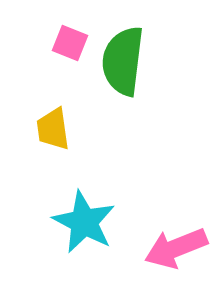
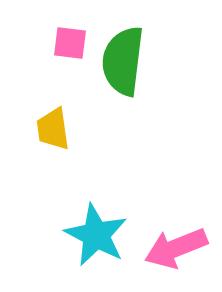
pink square: rotated 15 degrees counterclockwise
cyan star: moved 12 px right, 13 px down
